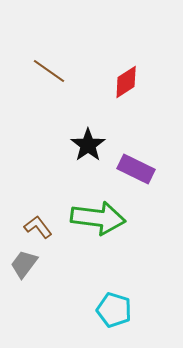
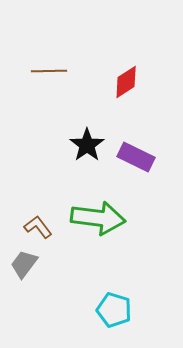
brown line: rotated 36 degrees counterclockwise
black star: moved 1 px left
purple rectangle: moved 12 px up
